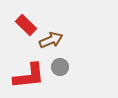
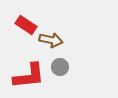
red rectangle: rotated 10 degrees counterclockwise
brown arrow: rotated 35 degrees clockwise
